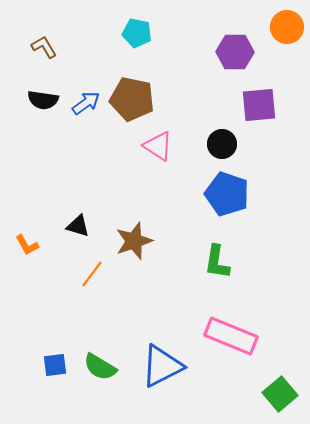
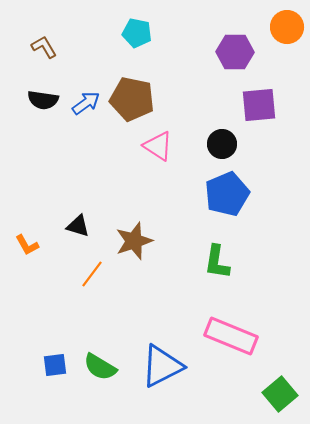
blue pentagon: rotated 30 degrees clockwise
